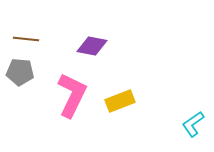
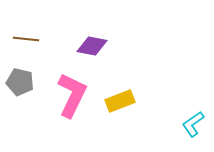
gray pentagon: moved 10 px down; rotated 8 degrees clockwise
